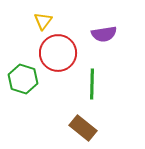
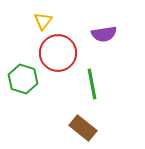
green line: rotated 12 degrees counterclockwise
